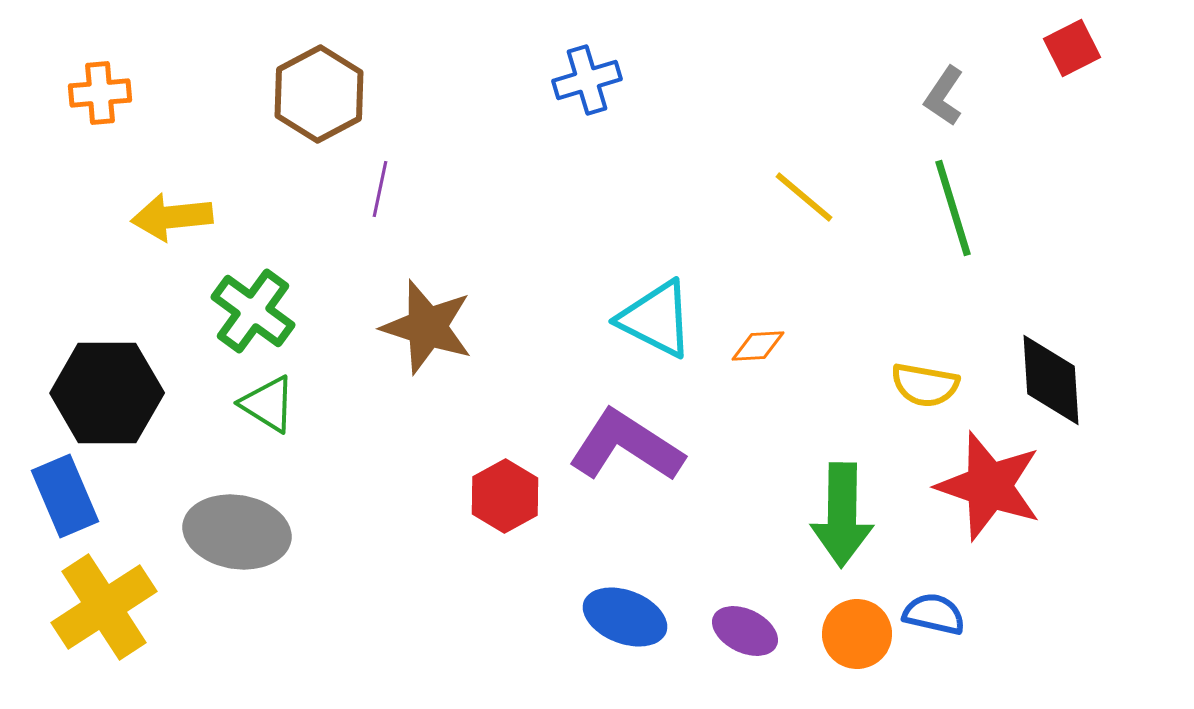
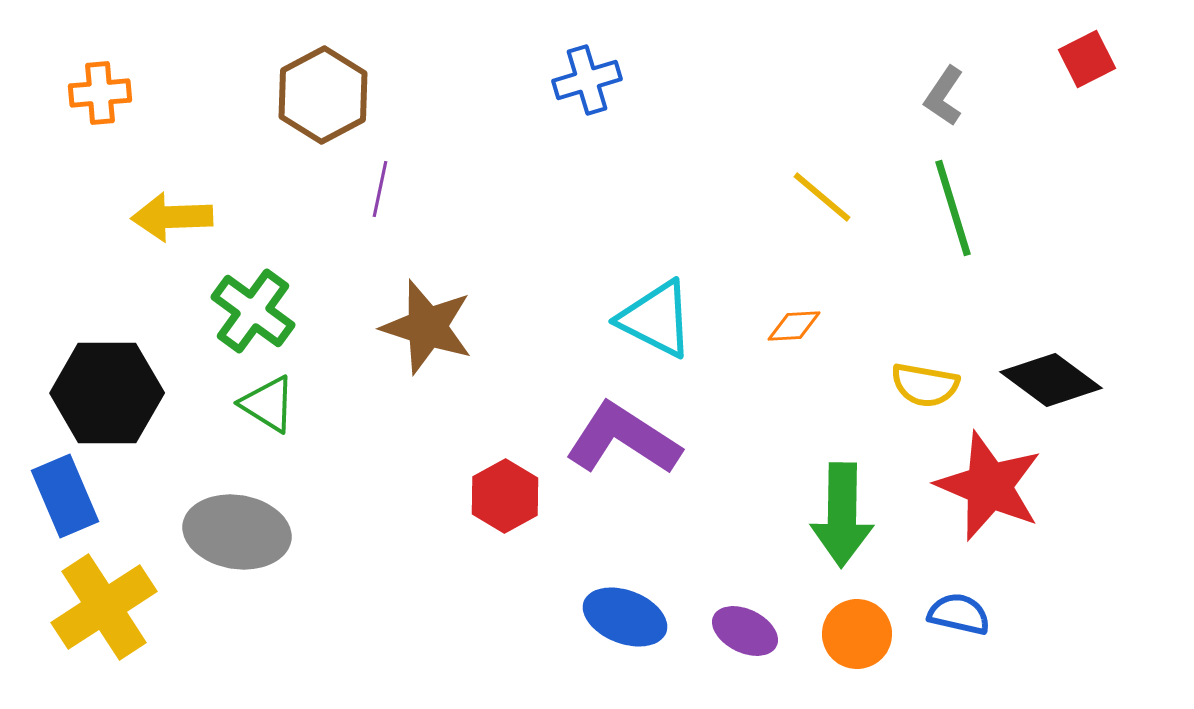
red square: moved 15 px right, 11 px down
brown hexagon: moved 4 px right, 1 px down
yellow line: moved 18 px right
yellow arrow: rotated 4 degrees clockwise
orange diamond: moved 36 px right, 20 px up
black diamond: rotated 50 degrees counterclockwise
purple L-shape: moved 3 px left, 7 px up
red star: rotated 4 degrees clockwise
blue semicircle: moved 25 px right
